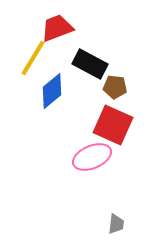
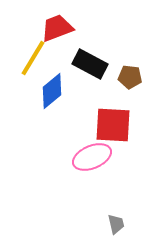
brown pentagon: moved 15 px right, 10 px up
red square: rotated 21 degrees counterclockwise
gray trapezoid: rotated 20 degrees counterclockwise
